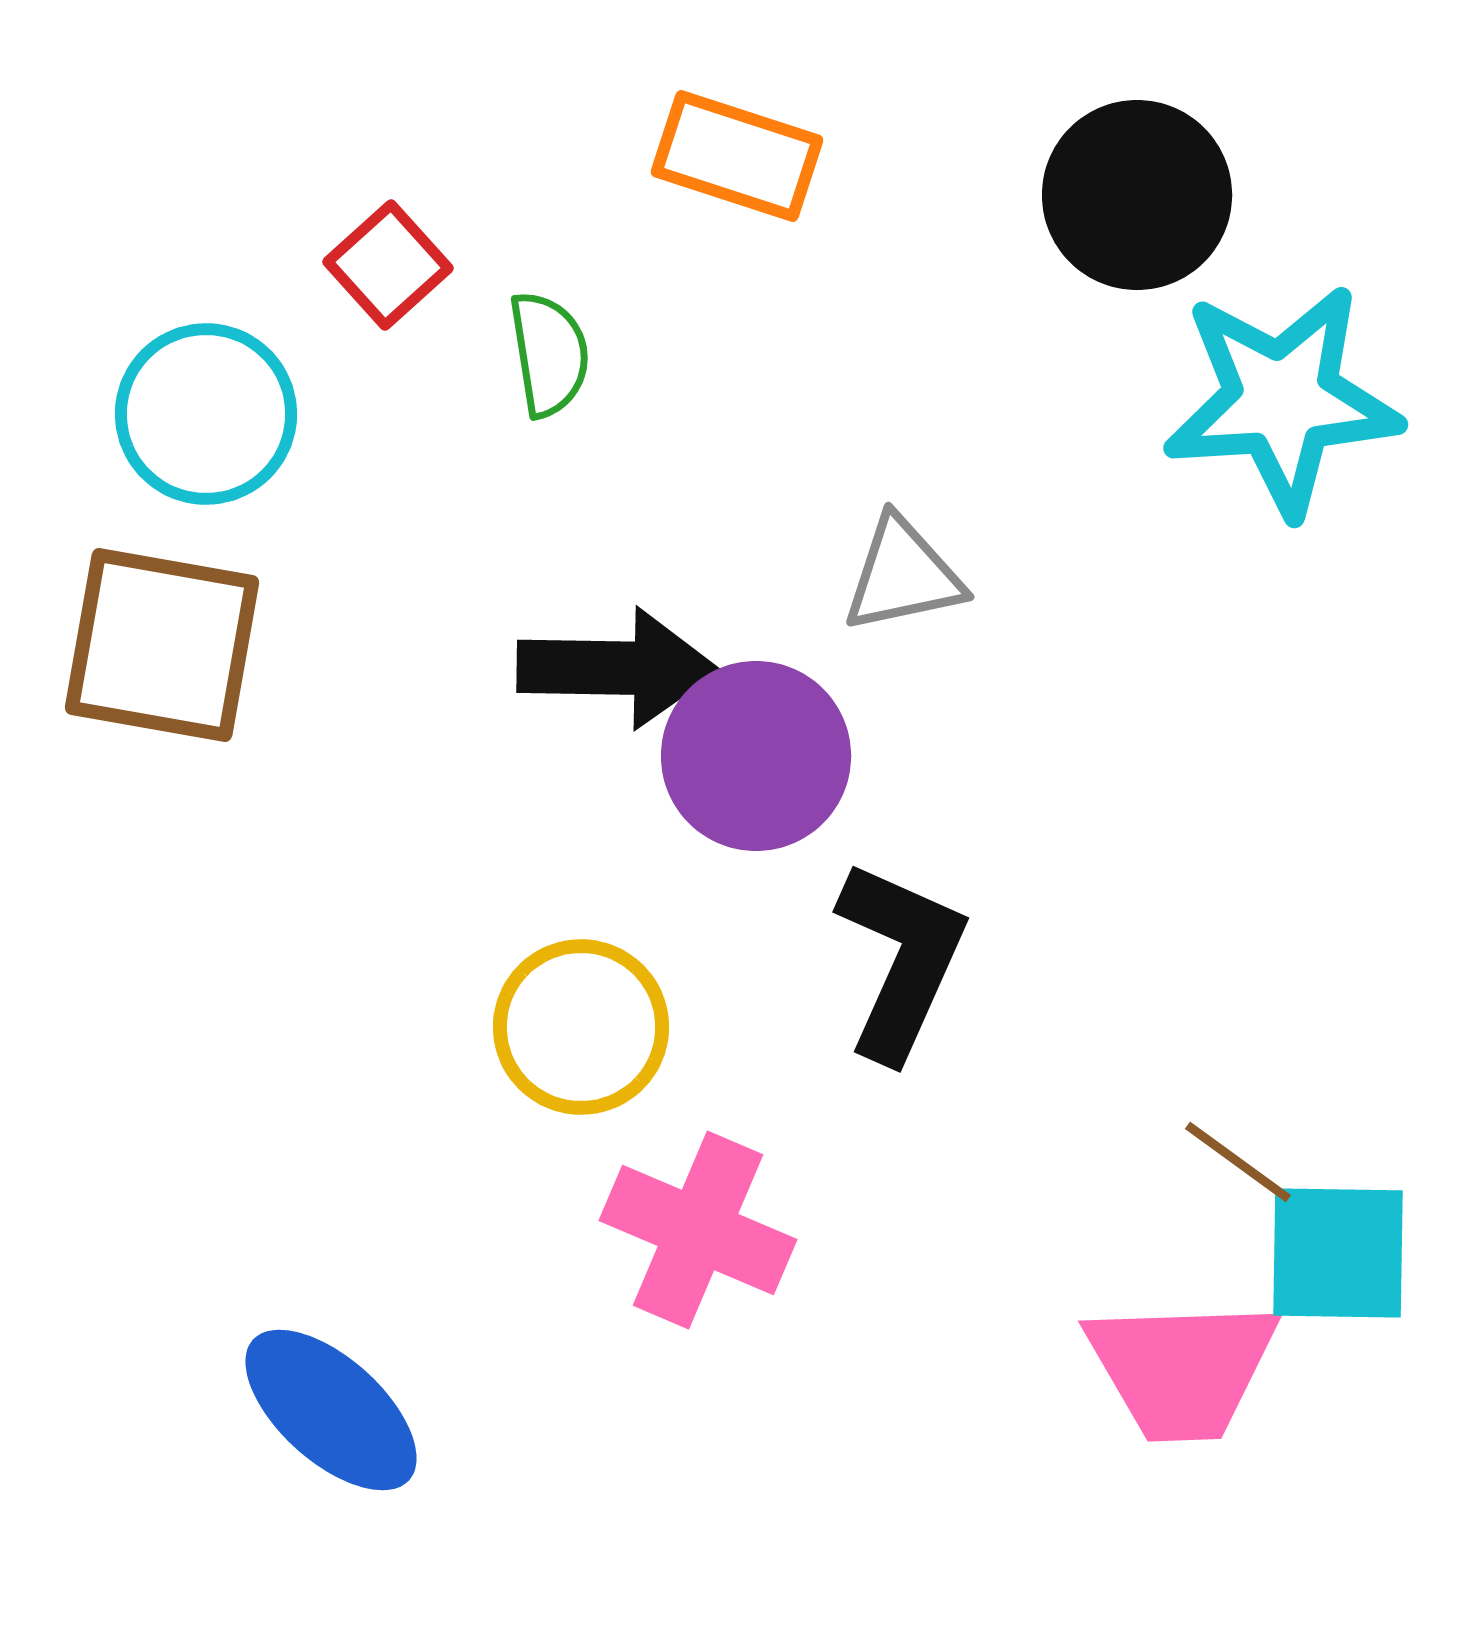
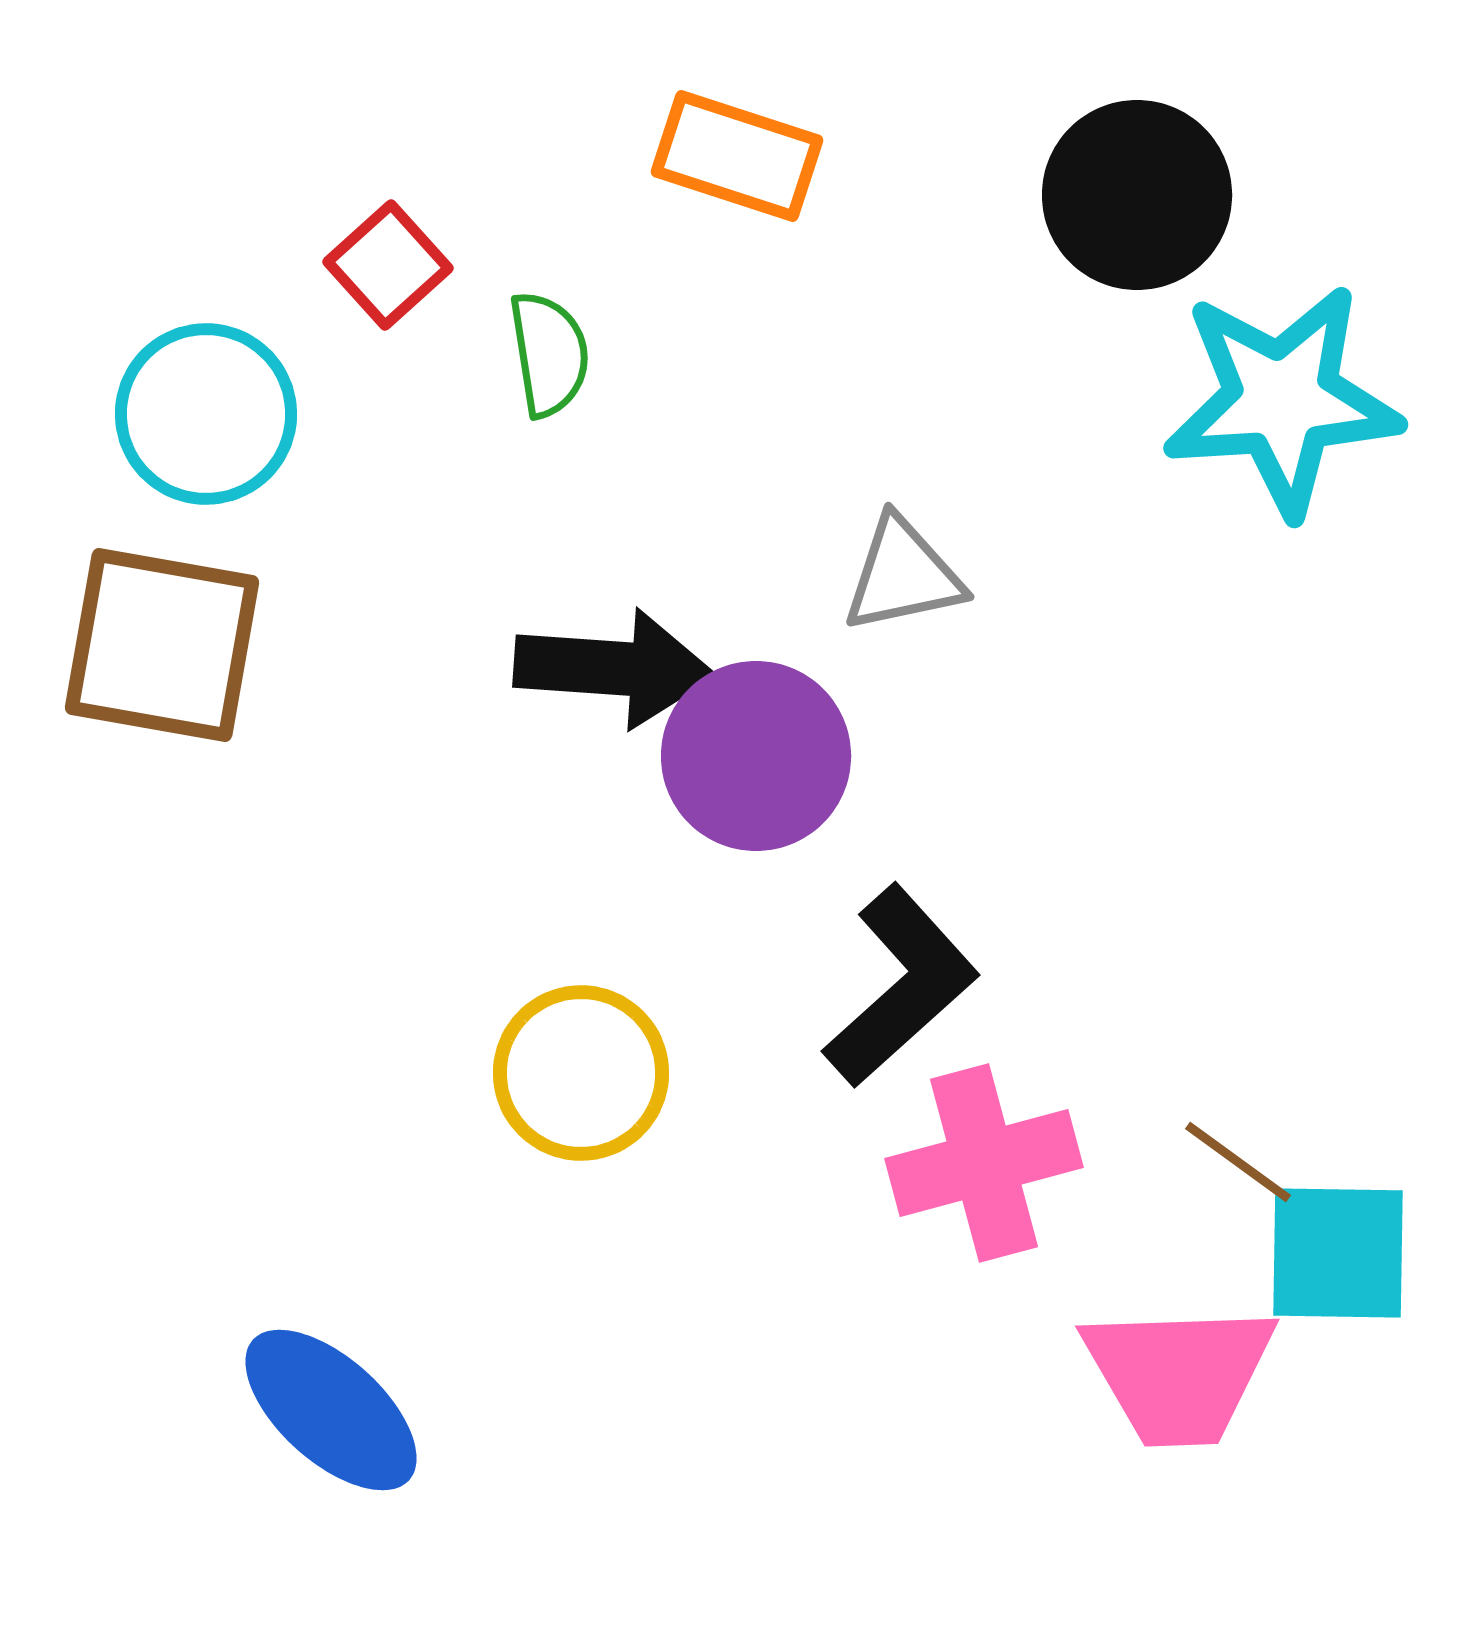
black arrow: moved 3 px left; rotated 3 degrees clockwise
black L-shape: moved 26 px down; rotated 24 degrees clockwise
yellow circle: moved 46 px down
pink cross: moved 286 px right, 67 px up; rotated 38 degrees counterclockwise
pink trapezoid: moved 3 px left, 5 px down
